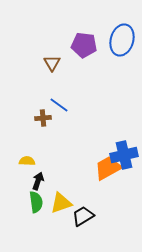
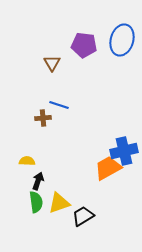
blue line: rotated 18 degrees counterclockwise
blue cross: moved 4 px up
yellow triangle: moved 2 px left
